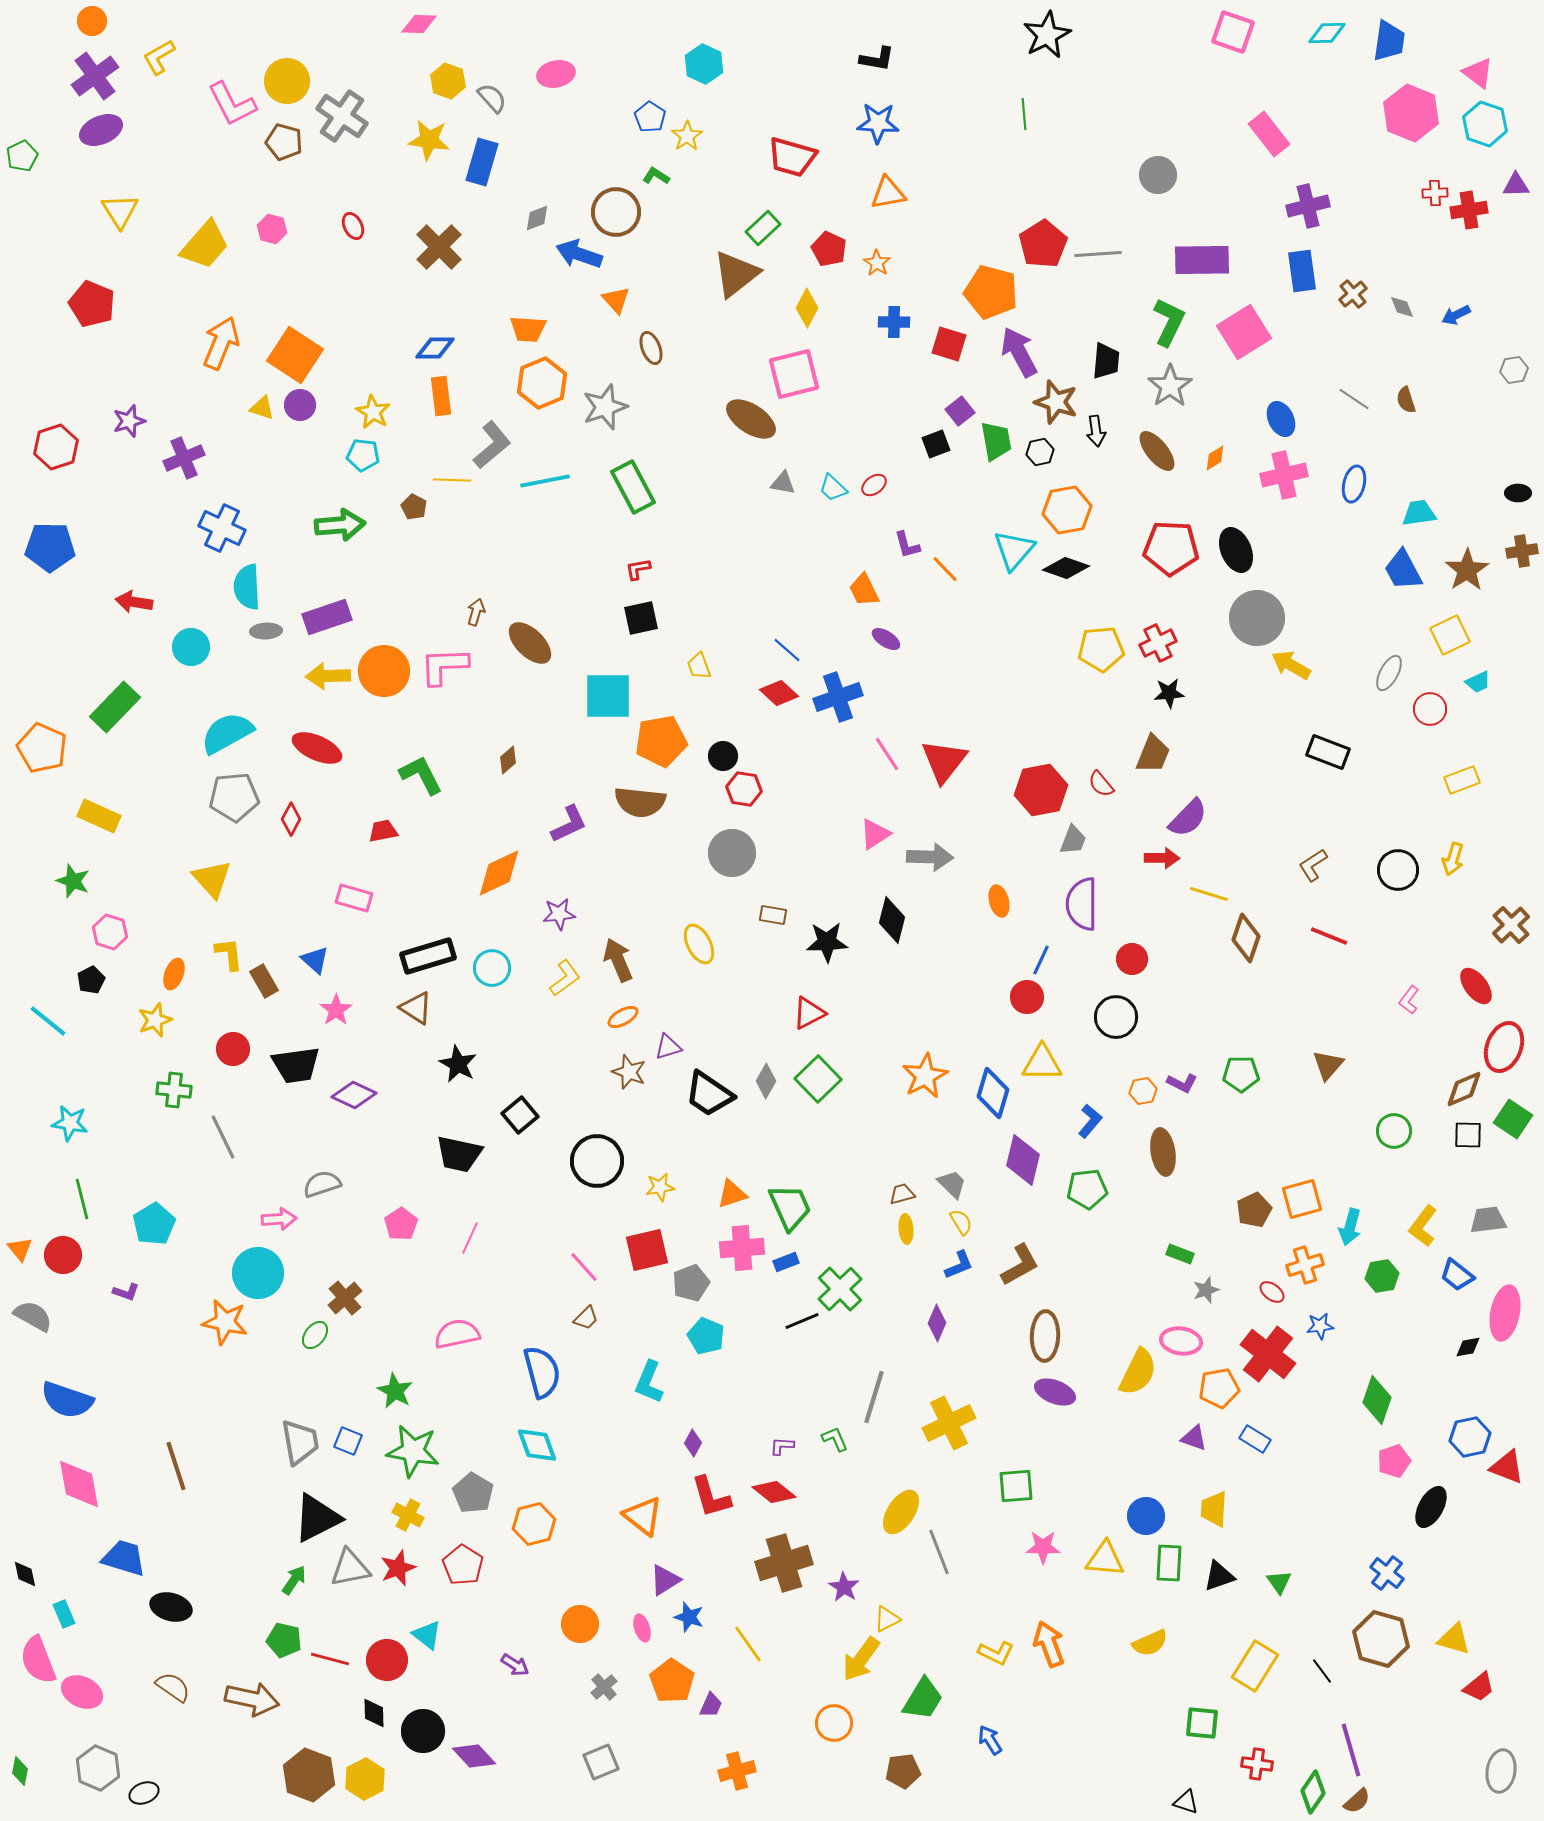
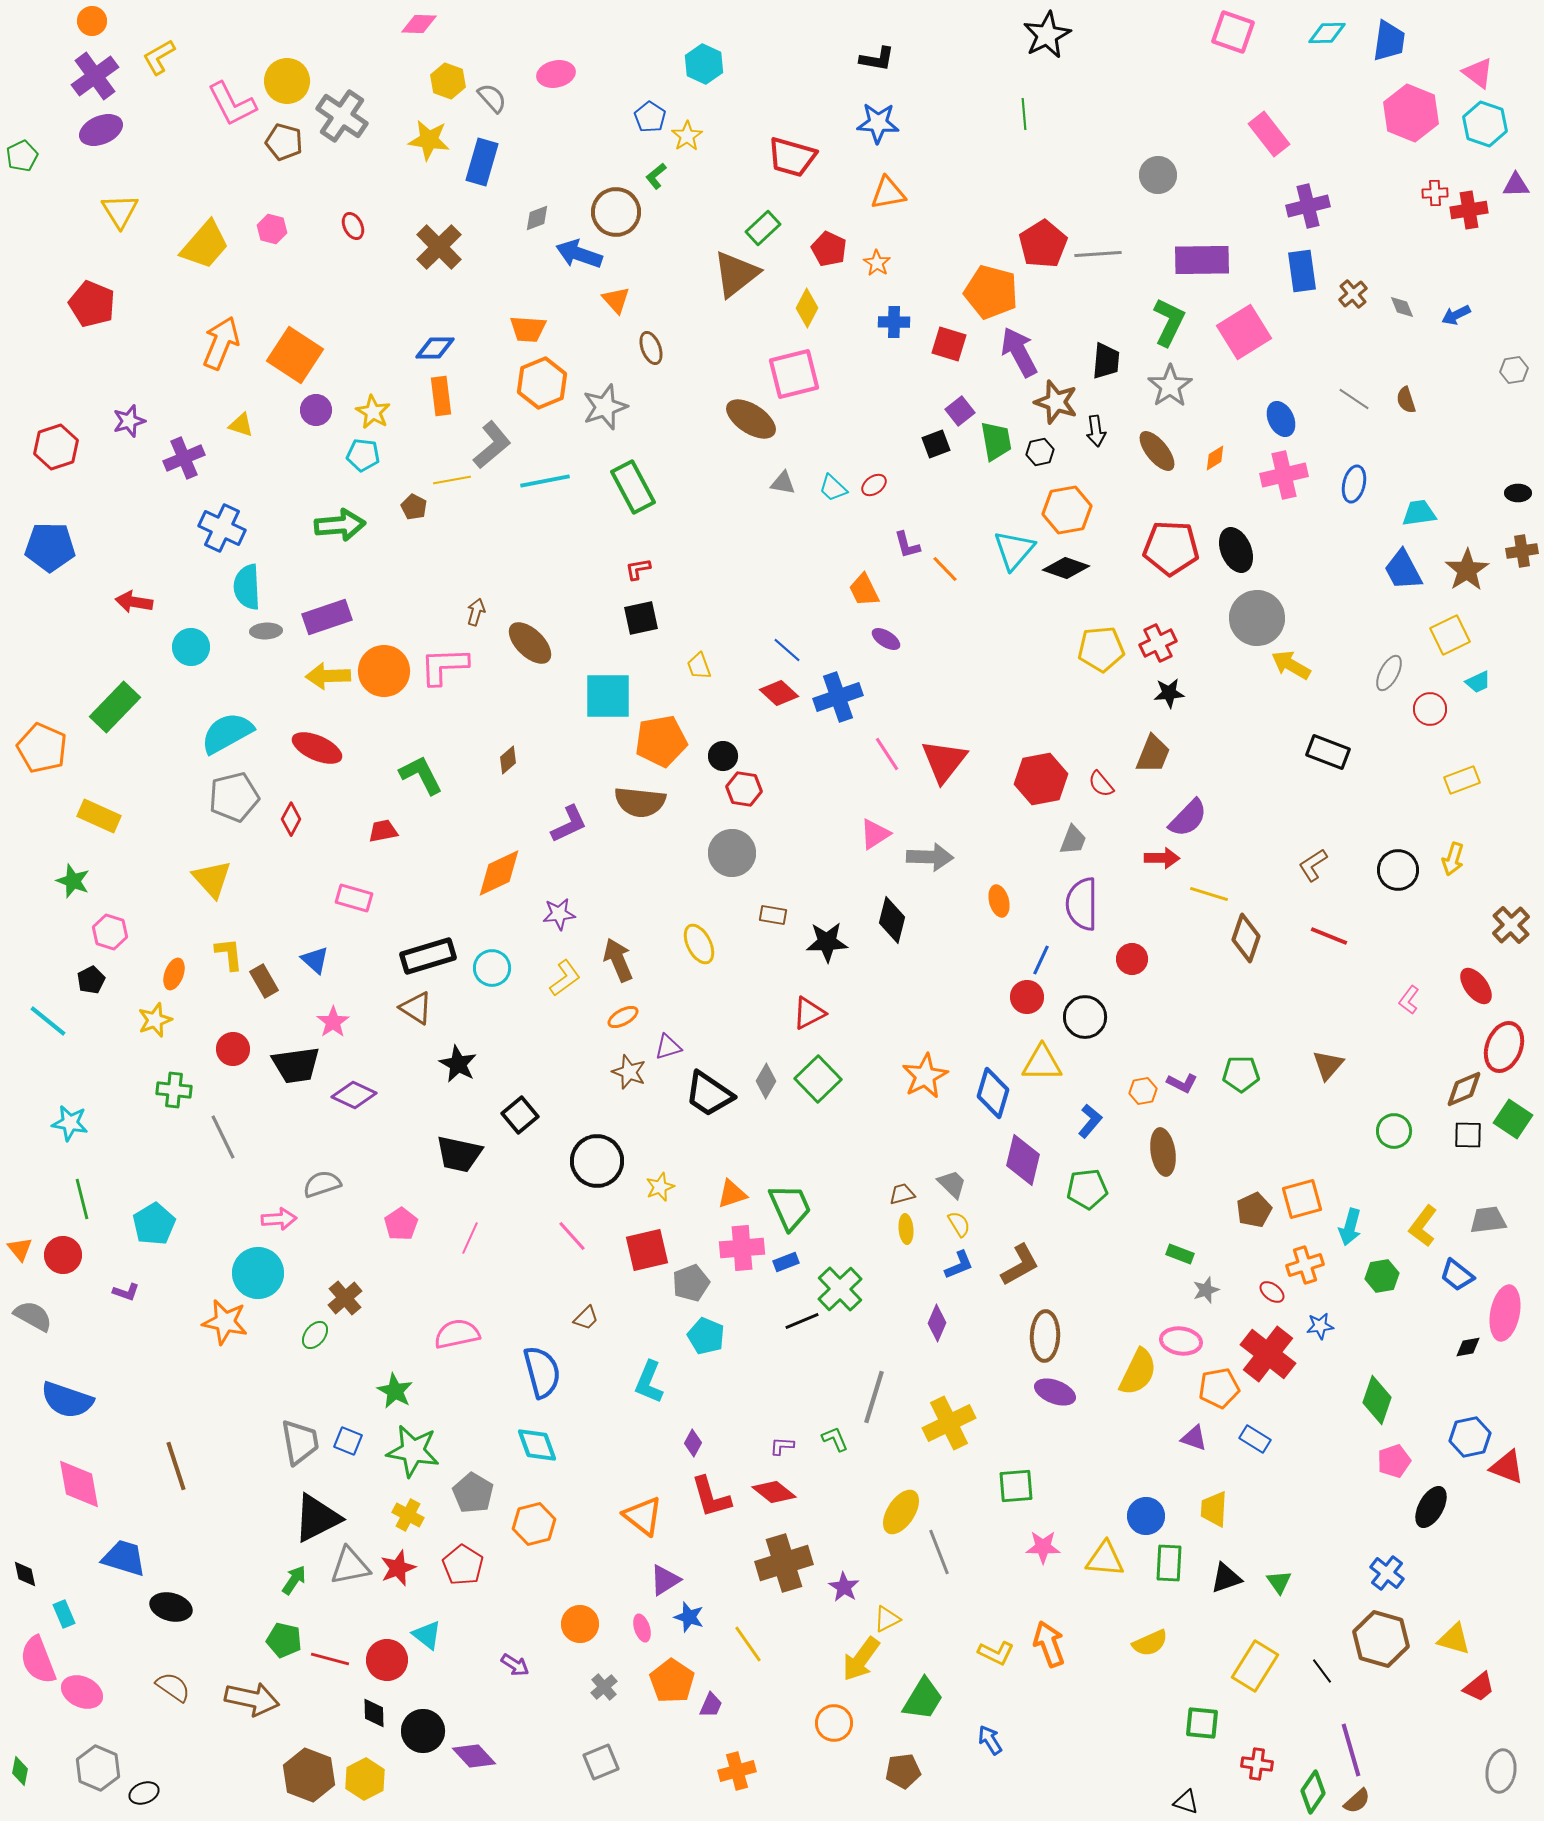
green L-shape at (656, 176): rotated 72 degrees counterclockwise
purple circle at (300, 405): moved 16 px right, 5 px down
yellow triangle at (262, 408): moved 21 px left, 17 px down
yellow line at (452, 480): rotated 12 degrees counterclockwise
red hexagon at (1041, 790): moved 11 px up
gray pentagon at (234, 797): rotated 9 degrees counterclockwise
pink star at (336, 1010): moved 3 px left, 12 px down
black circle at (1116, 1017): moved 31 px left
yellow star at (660, 1187): rotated 12 degrees counterclockwise
yellow semicircle at (961, 1222): moved 2 px left, 2 px down
pink line at (584, 1267): moved 12 px left, 31 px up
gray triangle at (350, 1568): moved 2 px up
black triangle at (1219, 1576): moved 7 px right, 2 px down
